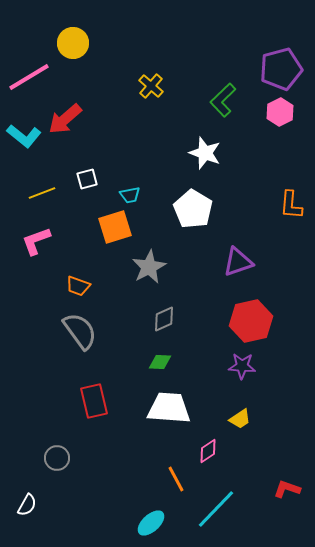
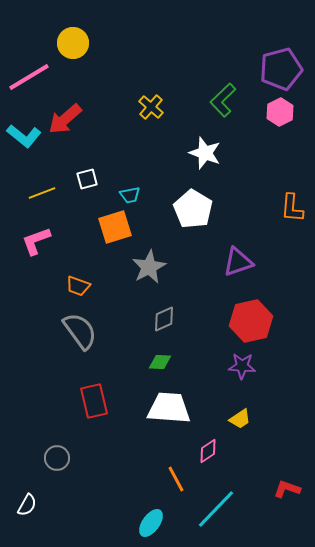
yellow cross: moved 21 px down
orange L-shape: moved 1 px right, 3 px down
cyan ellipse: rotated 12 degrees counterclockwise
